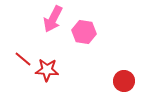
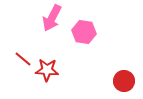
pink arrow: moved 1 px left, 1 px up
